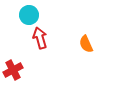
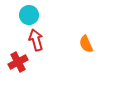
red arrow: moved 4 px left, 2 px down
red cross: moved 5 px right, 8 px up
